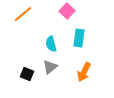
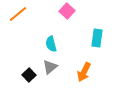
orange line: moved 5 px left
cyan rectangle: moved 18 px right
black square: moved 2 px right, 1 px down; rotated 24 degrees clockwise
